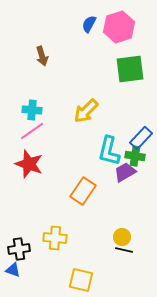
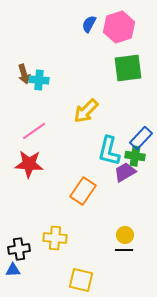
brown arrow: moved 18 px left, 18 px down
green square: moved 2 px left, 1 px up
cyan cross: moved 7 px right, 30 px up
pink line: moved 2 px right
red star: rotated 16 degrees counterclockwise
yellow circle: moved 3 px right, 2 px up
black line: rotated 12 degrees counterclockwise
blue triangle: rotated 21 degrees counterclockwise
